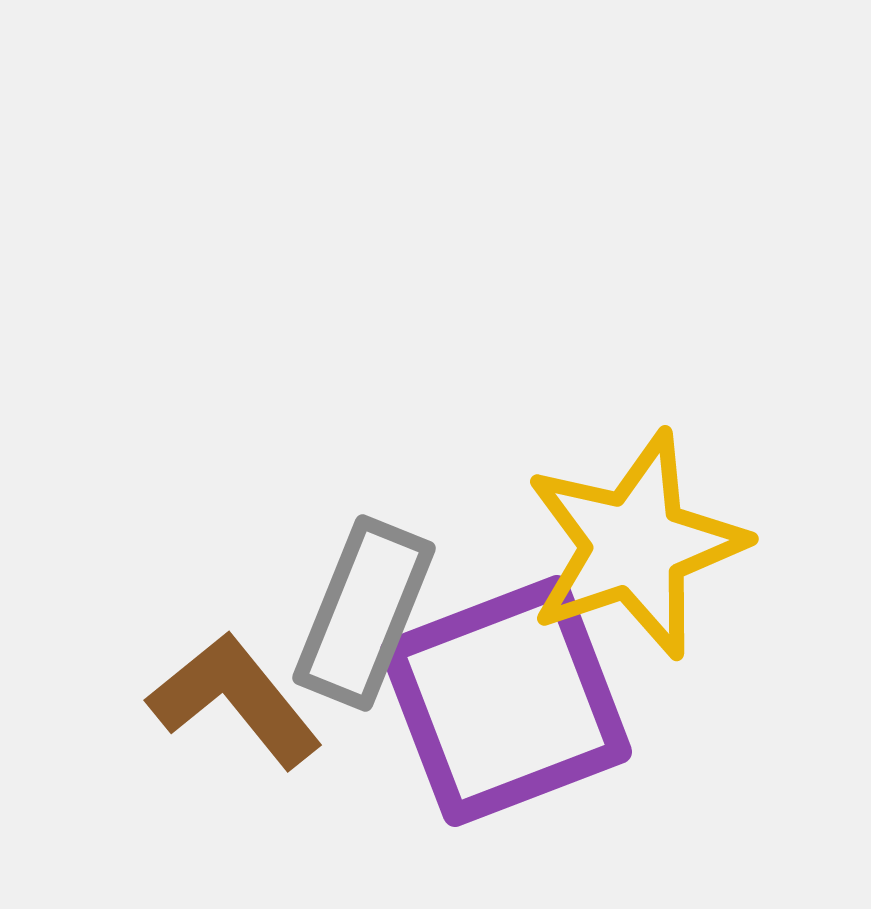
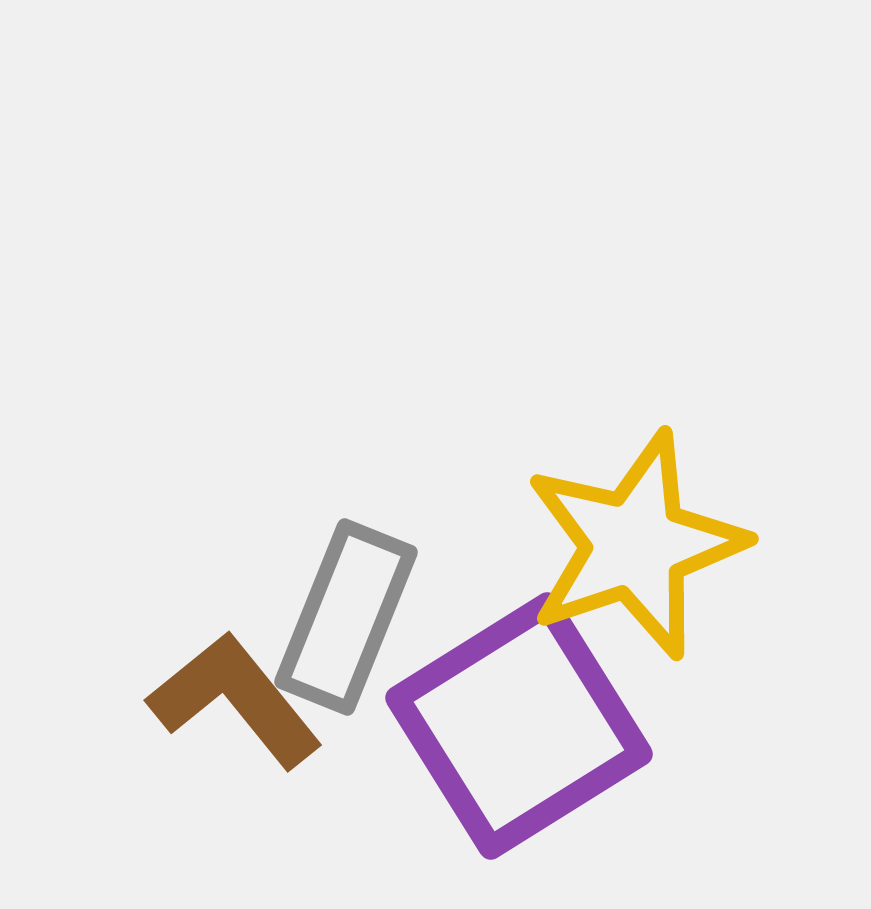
gray rectangle: moved 18 px left, 4 px down
purple square: moved 13 px right, 25 px down; rotated 11 degrees counterclockwise
